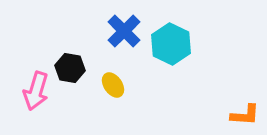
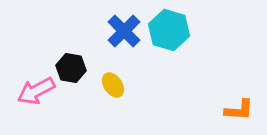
cyan hexagon: moved 2 px left, 14 px up; rotated 9 degrees counterclockwise
black hexagon: moved 1 px right
pink arrow: rotated 45 degrees clockwise
orange L-shape: moved 6 px left, 5 px up
